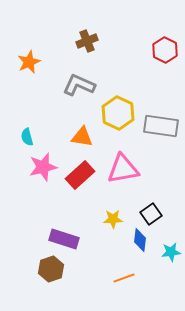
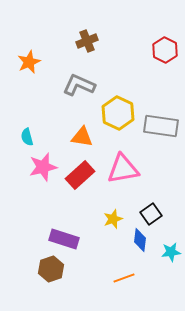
yellow star: rotated 18 degrees counterclockwise
